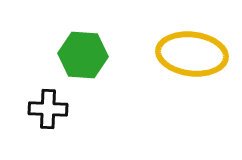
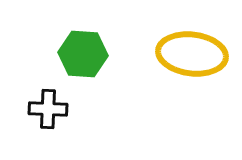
green hexagon: moved 1 px up
